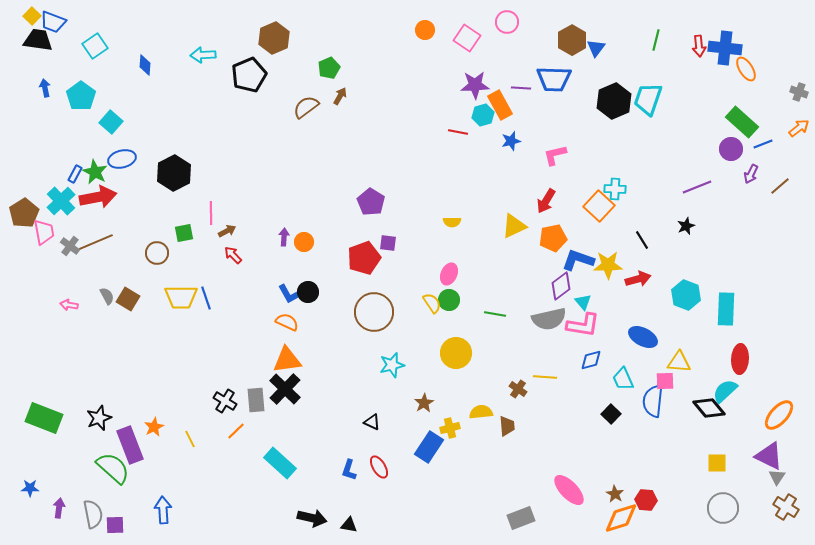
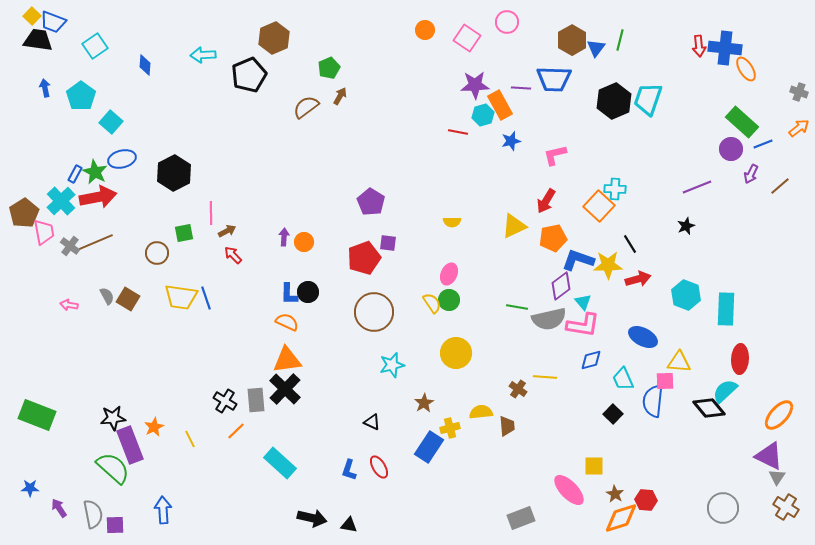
green line at (656, 40): moved 36 px left
black line at (642, 240): moved 12 px left, 4 px down
blue L-shape at (289, 294): rotated 30 degrees clockwise
yellow trapezoid at (181, 297): rotated 8 degrees clockwise
green line at (495, 314): moved 22 px right, 7 px up
black square at (611, 414): moved 2 px right
green rectangle at (44, 418): moved 7 px left, 3 px up
black star at (99, 418): moved 14 px right; rotated 15 degrees clockwise
yellow square at (717, 463): moved 123 px left, 3 px down
purple arrow at (59, 508): rotated 42 degrees counterclockwise
